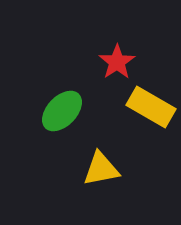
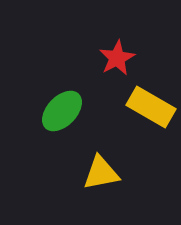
red star: moved 4 px up; rotated 6 degrees clockwise
yellow triangle: moved 4 px down
